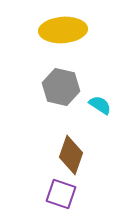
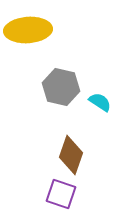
yellow ellipse: moved 35 px left
cyan semicircle: moved 3 px up
